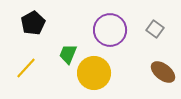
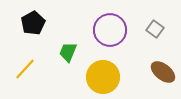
green trapezoid: moved 2 px up
yellow line: moved 1 px left, 1 px down
yellow circle: moved 9 px right, 4 px down
